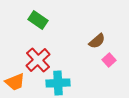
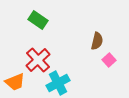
brown semicircle: rotated 36 degrees counterclockwise
cyan cross: rotated 25 degrees counterclockwise
